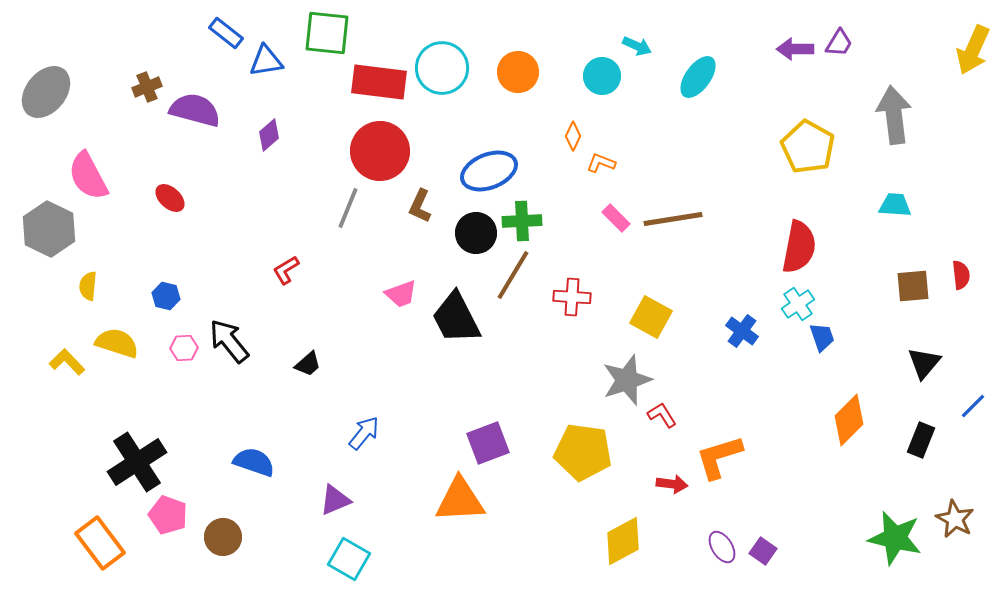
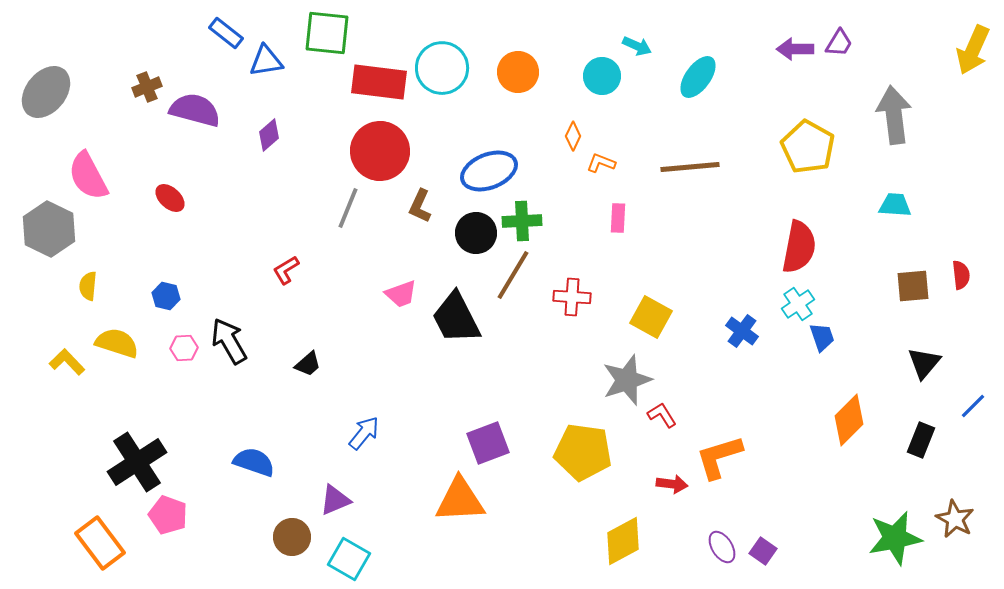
pink rectangle at (616, 218): moved 2 px right; rotated 48 degrees clockwise
brown line at (673, 219): moved 17 px right, 52 px up; rotated 4 degrees clockwise
black arrow at (229, 341): rotated 9 degrees clockwise
brown circle at (223, 537): moved 69 px right
green star at (895, 538): rotated 24 degrees counterclockwise
